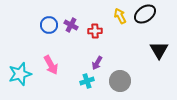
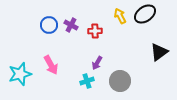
black triangle: moved 2 px down; rotated 24 degrees clockwise
